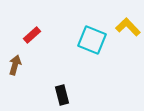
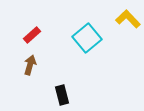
yellow L-shape: moved 8 px up
cyan square: moved 5 px left, 2 px up; rotated 28 degrees clockwise
brown arrow: moved 15 px right
